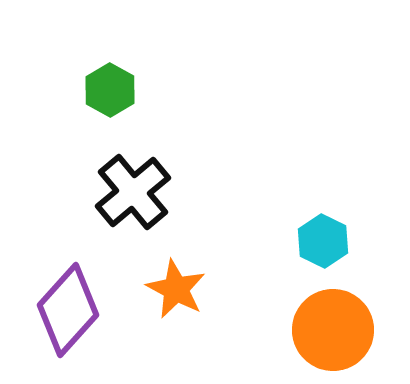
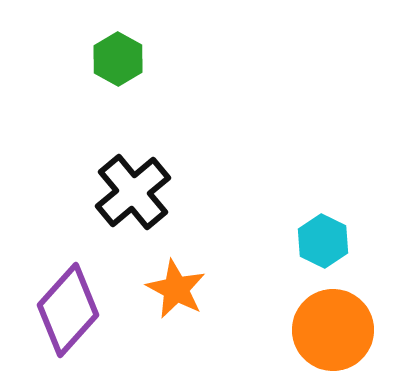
green hexagon: moved 8 px right, 31 px up
